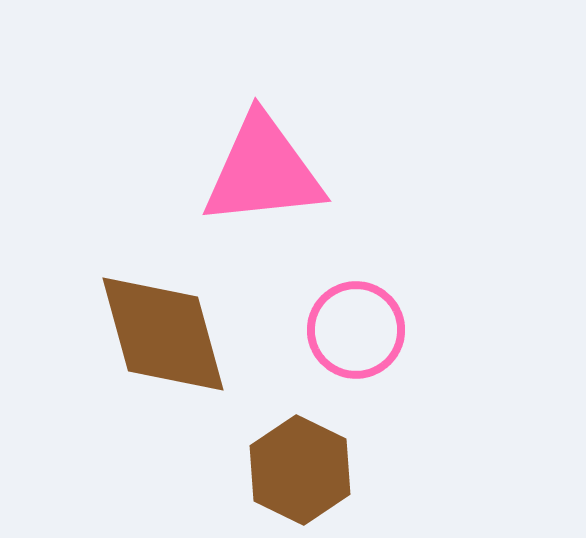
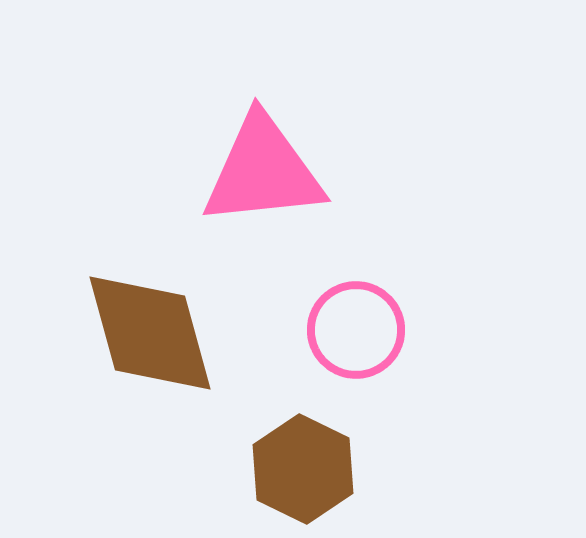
brown diamond: moved 13 px left, 1 px up
brown hexagon: moved 3 px right, 1 px up
